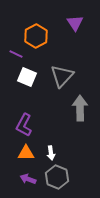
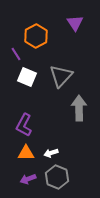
purple line: rotated 32 degrees clockwise
gray triangle: moved 1 px left
gray arrow: moved 1 px left
white arrow: rotated 80 degrees clockwise
purple arrow: rotated 42 degrees counterclockwise
